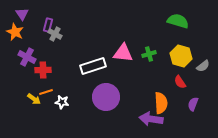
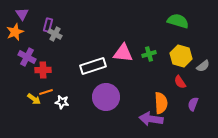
orange star: rotated 24 degrees clockwise
